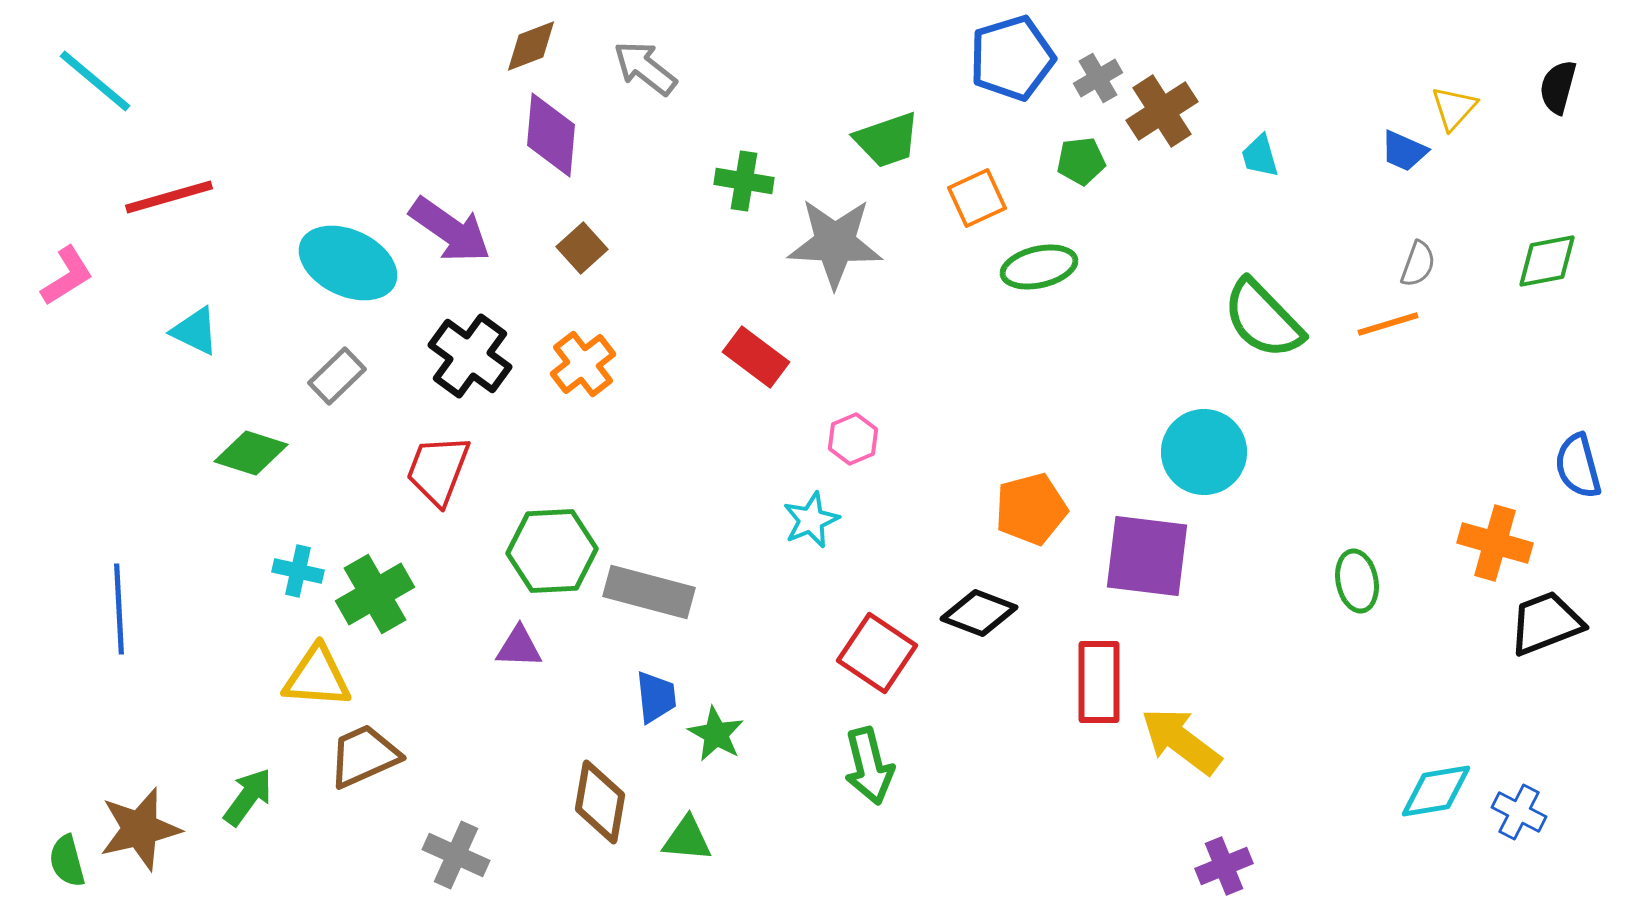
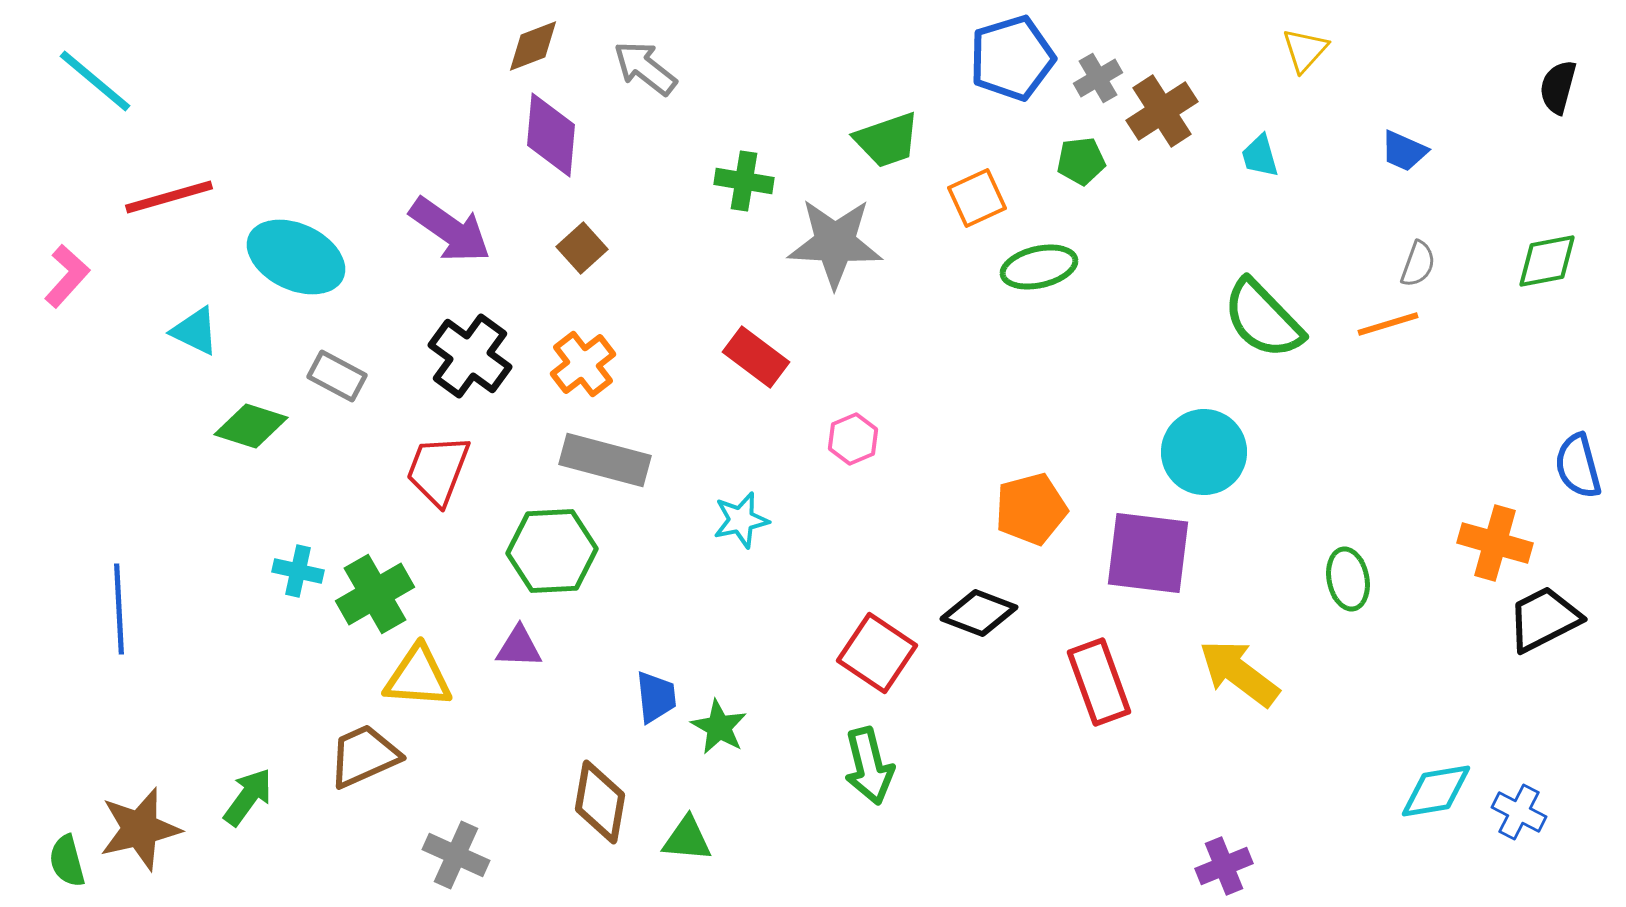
brown diamond at (531, 46): moved 2 px right
yellow triangle at (1454, 108): moved 149 px left, 58 px up
cyan ellipse at (348, 263): moved 52 px left, 6 px up
pink L-shape at (67, 276): rotated 16 degrees counterclockwise
gray rectangle at (337, 376): rotated 72 degrees clockwise
green diamond at (251, 453): moved 27 px up
cyan star at (811, 520): moved 70 px left; rotated 10 degrees clockwise
purple square at (1147, 556): moved 1 px right, 3 px up
green ellipse at (1357, 581): moved 9 px left, 2 px up
gray rectangle at (649, 592): moved 44 px left, 132 px up
black trapezoid at (1546, 623): moved 2 px left, 4 px up; rotated 6 degrees counterclockwise
yellow triangle at (317, 677): moved 101 px right
red rectangle at (1099, 682): rotated 20 degrees counterclockwise
green star at (716, 734): moved 3 px right, 7 px up
yellow arrow at (1181, 741): moved 58 px right, 68 px up
